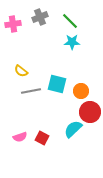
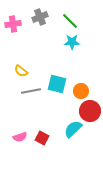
red circle: moved 1 px up
